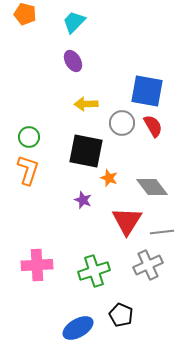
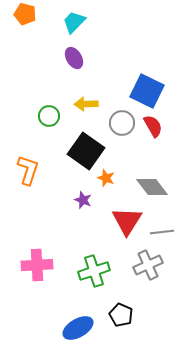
purple ellipse: moved 1 px right, 3 px up
blue square: rotated 16 degrees clockwise
green circle: moved 20 px right, 21 px up
black square: rotated 24 degrees clockwise
orange star: moved 3 px left
